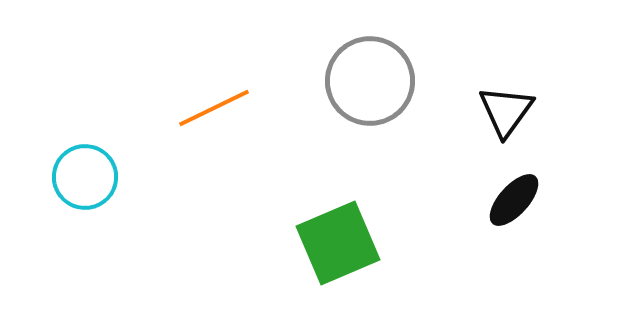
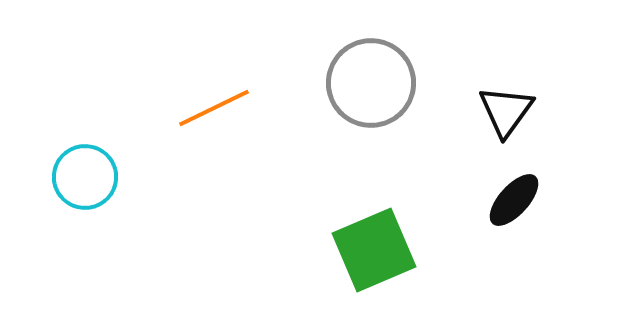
gray circle: moved 1 px right, 2 px down
green square: moved 36 px right, 7 px down
